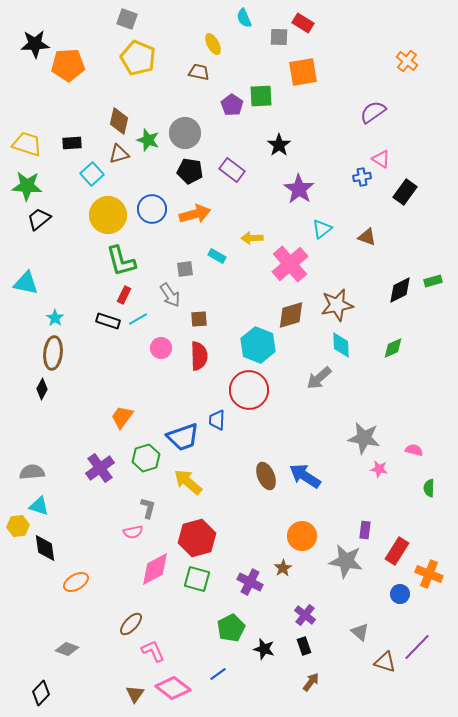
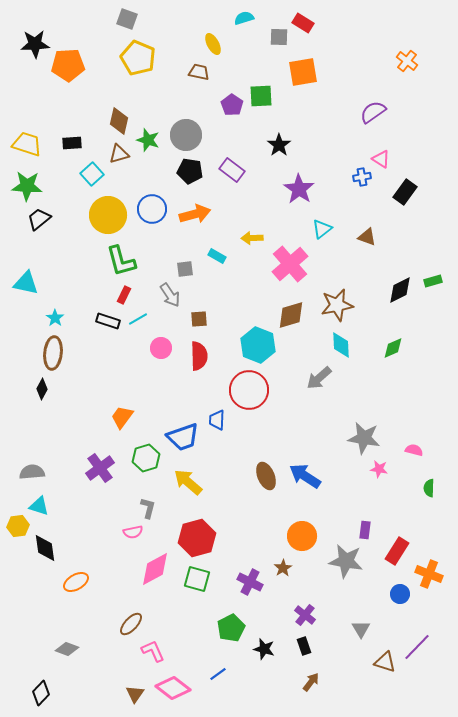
cyan semicircle at (244, 18): rotated 96 degrees clockwise
gray circle at (185, 133): moved 1 px right, 2 px down
gray triangle at (360, 632): moved 1 px right, 3 px up; rotated 18 degrees clockwise
